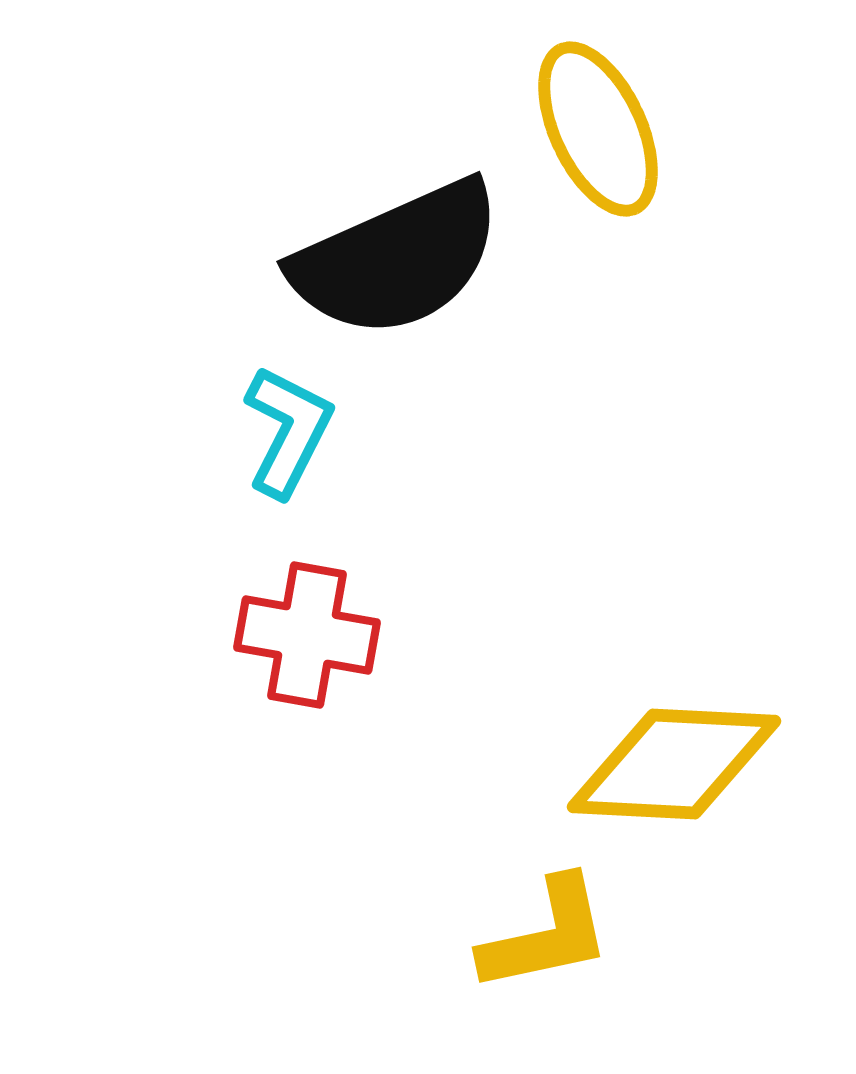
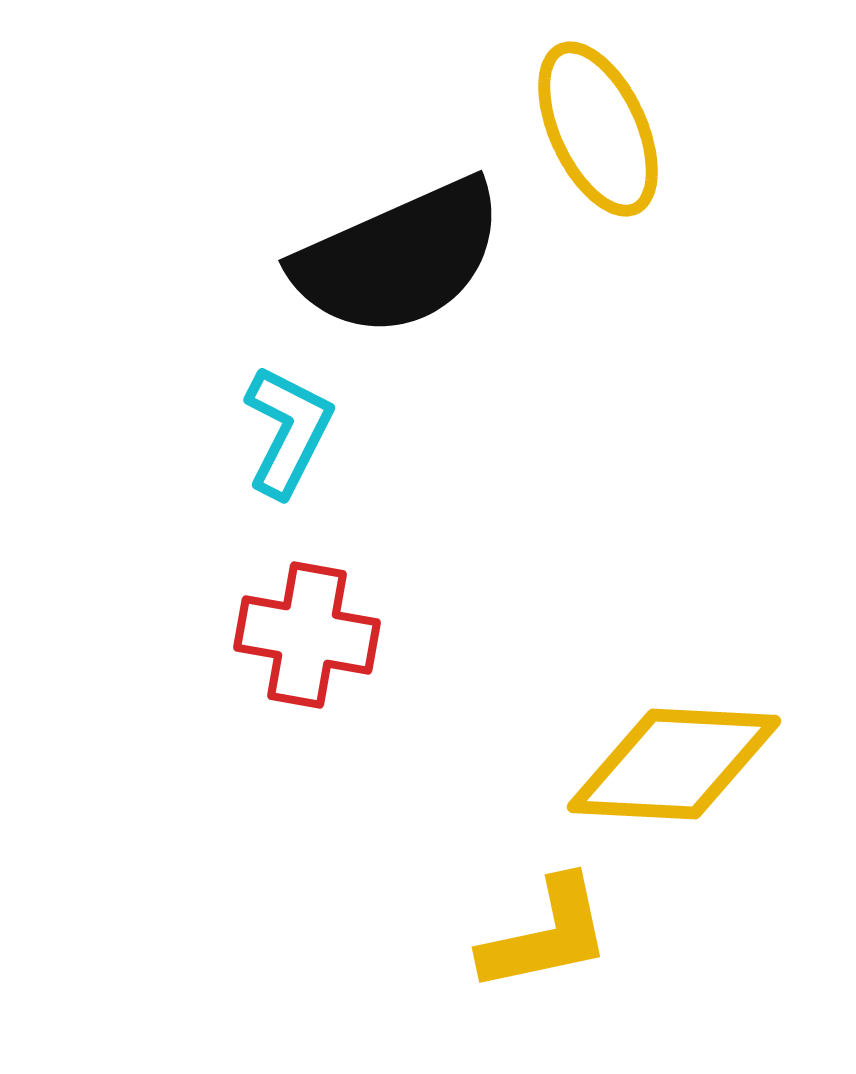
black semicircle: moved 2 px right, 1 px up
